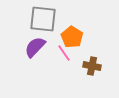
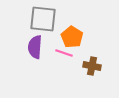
purple semicircle: rotated 40 degrees counterclockwise
pink line: rotated 36 degrees counterclockwise
